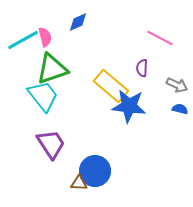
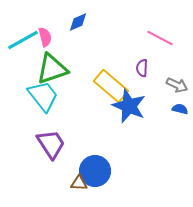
blue star: rotated 16 degrees clockwise
